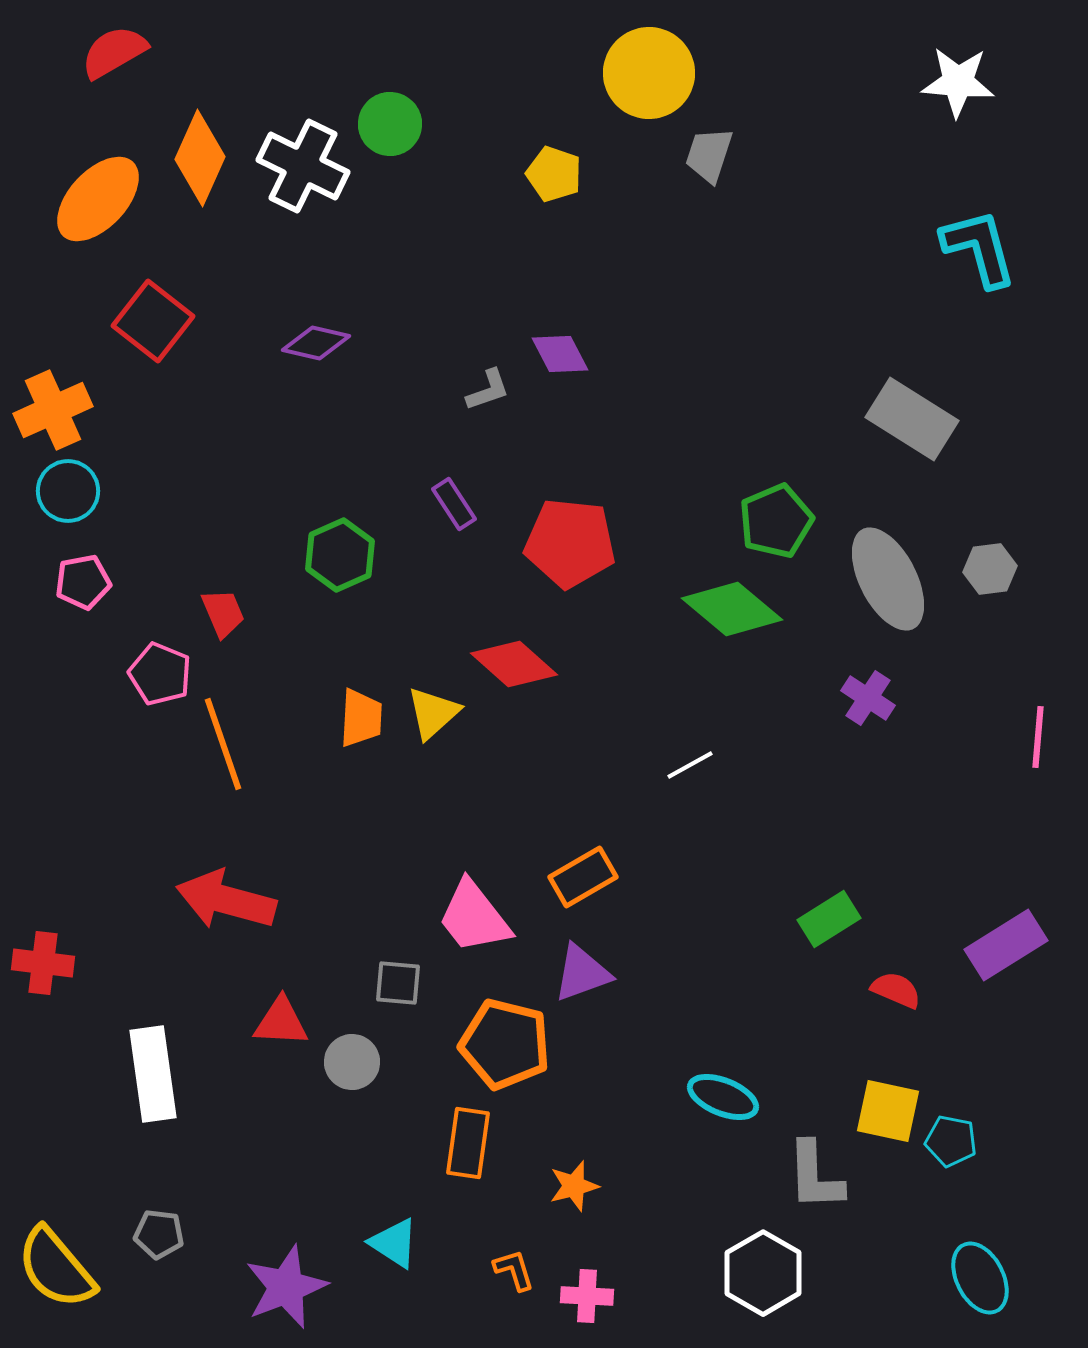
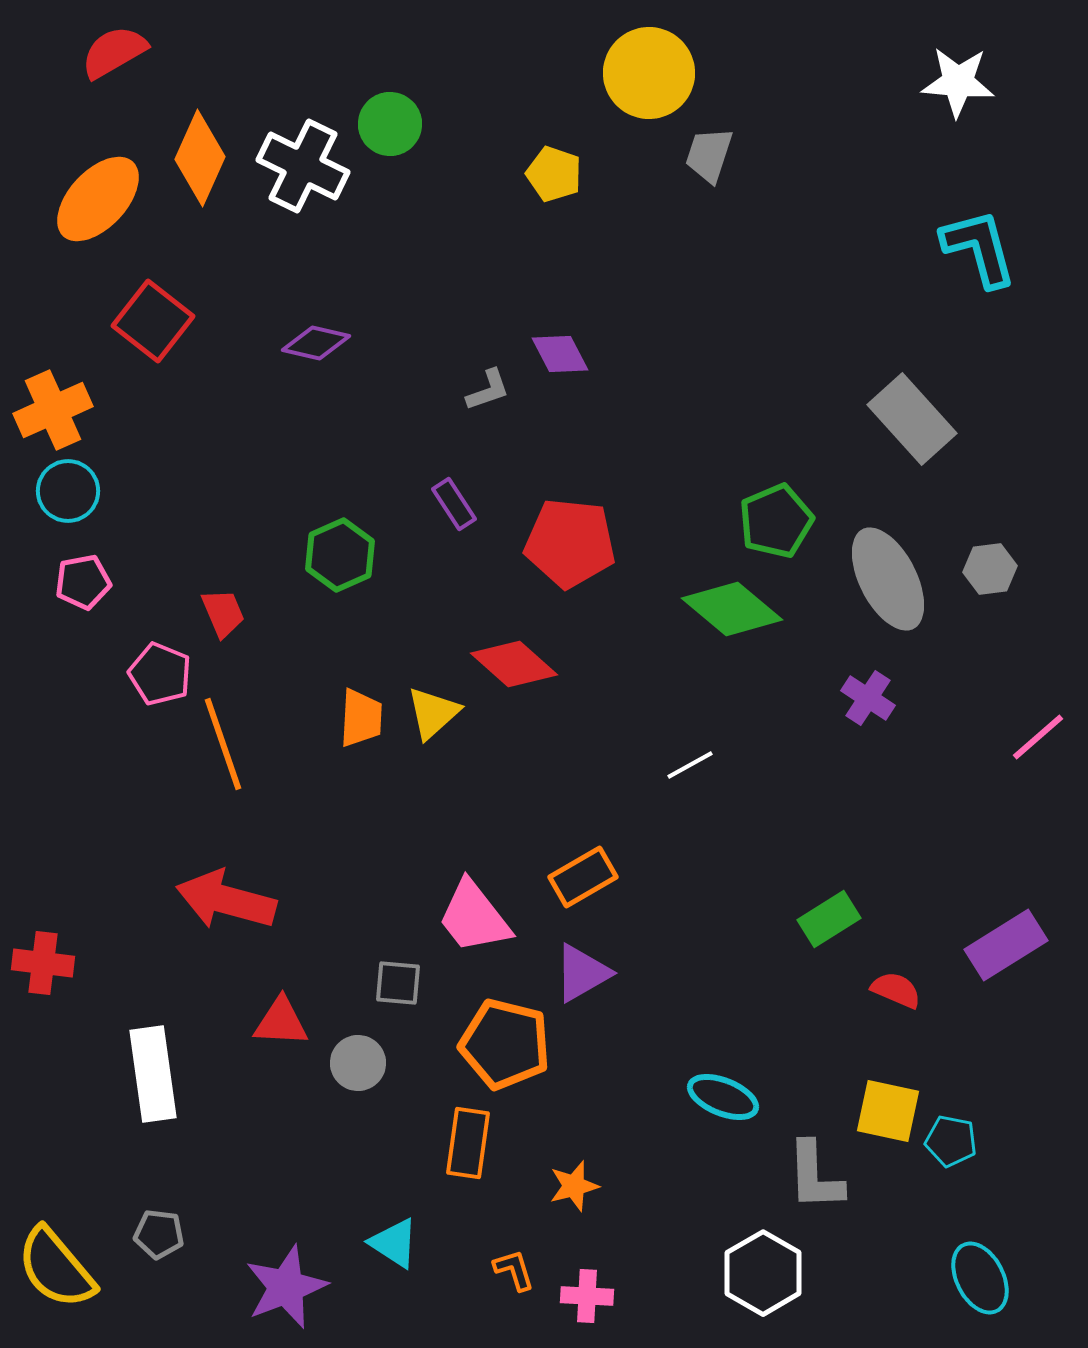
gray rectangle at (912, 419): rotated 16 degrees clockwise
pink line at (1038, 737): rotated 44 degrees clockwise
purple triangle at (582, 973): rotated 10 degrees counterclockwise
gray circle at (352, 1062): moved 6 px right, 1 px down
